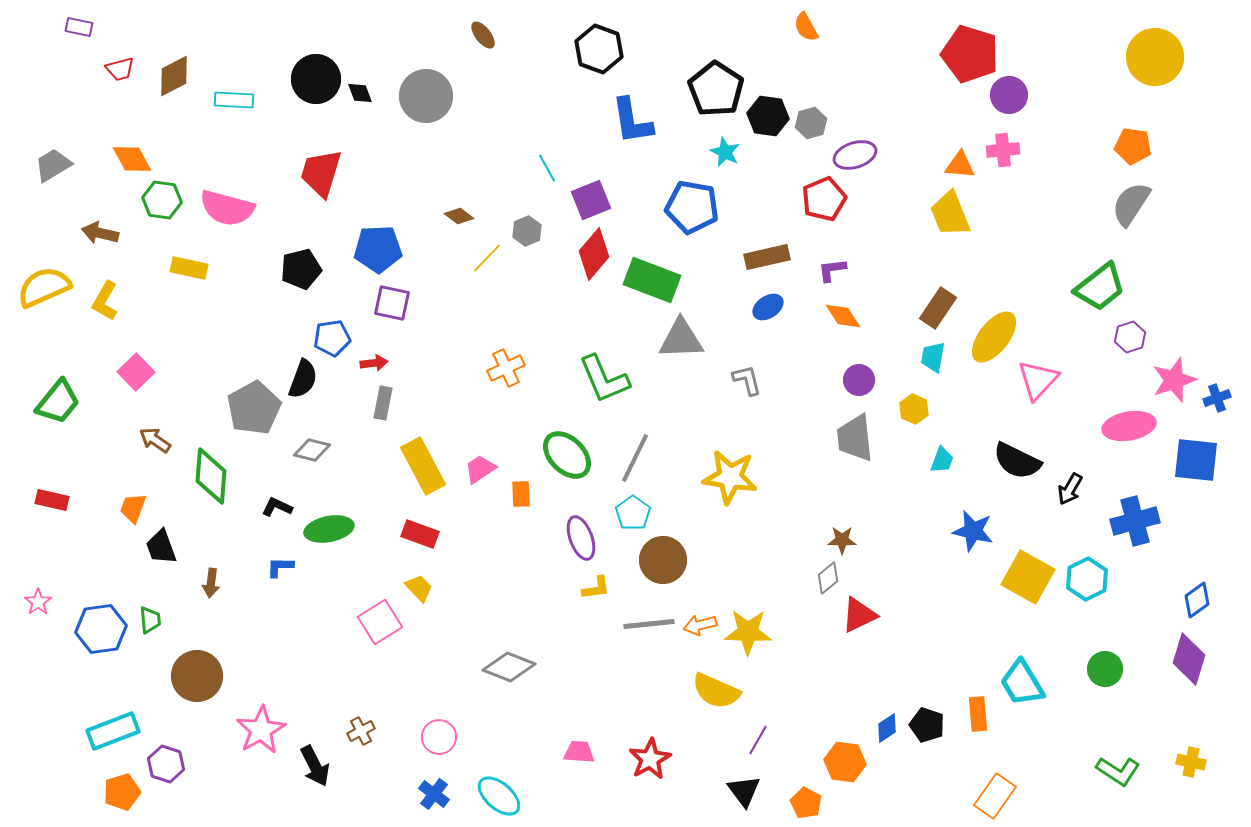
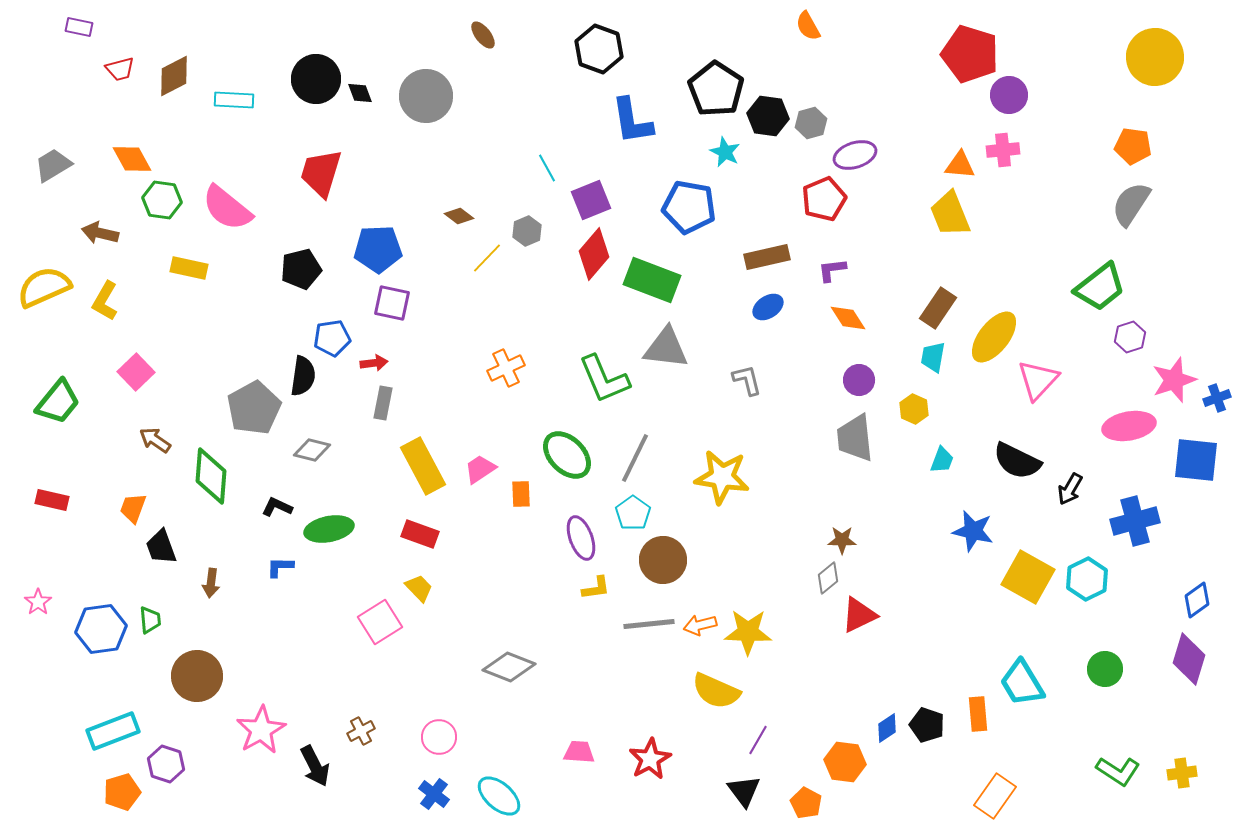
orange semicircle at (806, 27): moved 2 px right, 1 px up
blue pentagon at (692, 207): moved 3 px left
pink semicircle at (227, 208): rotated 24 degrees clockwise
orange diamond at (843, 316): moved 5 px right, 2 px down
gray triangle at (681, 339): moved 15 px left, 9 px down; rotated 9 degrees clockwise
black semicircle at (303, 379): moved 3 px up; rotated 12 degrees counterclockwise
yellow star at (730, 477): moved 8 px left
yellow cross at (1191, 762): moved 9 px left, 11 px down; rotated 20 degrees counterclockwise
